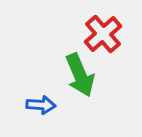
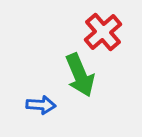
red cross: moved 2 px up
